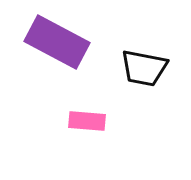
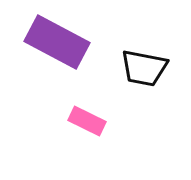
pink rectangle: rotated 21 degrees clockwise
